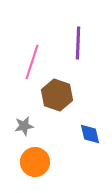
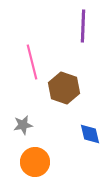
purple line: moved 5 px right, 17 px up
pink line: rotated 32 degrees counterclockwise
brown hexagon: moved 7 px right, 7 px up
gray star: moved 1 px left, 1 px up
